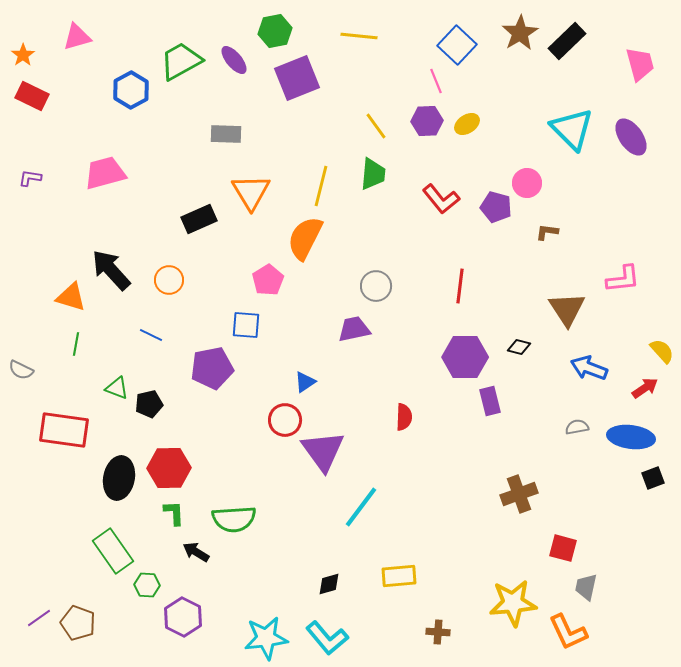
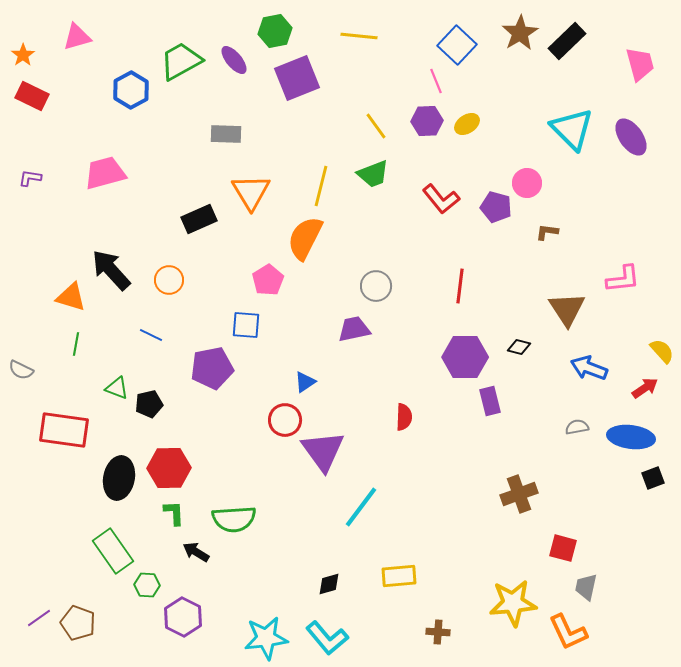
green trapezoid at (373, 174): rotated 64 degrees clockwise
